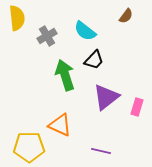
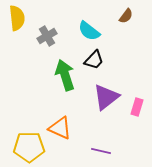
cyan semicircle: moved 4 px right
orange triangle: moved 3 px down
